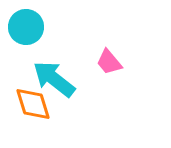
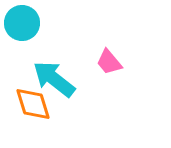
cyan circle: moved 4 px left, 4 px up
